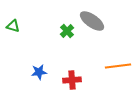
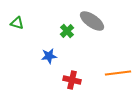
green triangle: moved 4 px right, 3 px up
orange line: moved 7 px down
blue star: moved 10 px right, 16 px up
red cross: rotated 18 degrees clockwise
